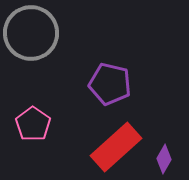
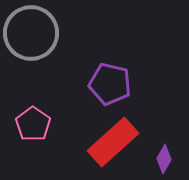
red rectangle: moved 3 px left, 5 px up
